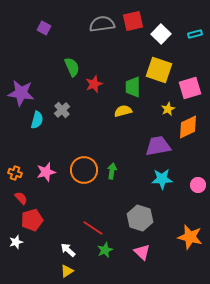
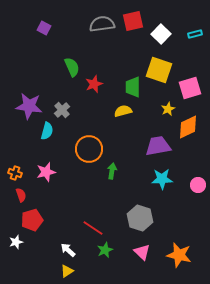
purple star: moved 8 px right, 13 px down
cyan semicircle: moved 10 px right, 11 px down
orange circle: moved 5 px right, 21 px up
red semicircle: moved 3 px up; rotated 24 degrees clockwise
orange star: moved 11 px left, 18 px down
